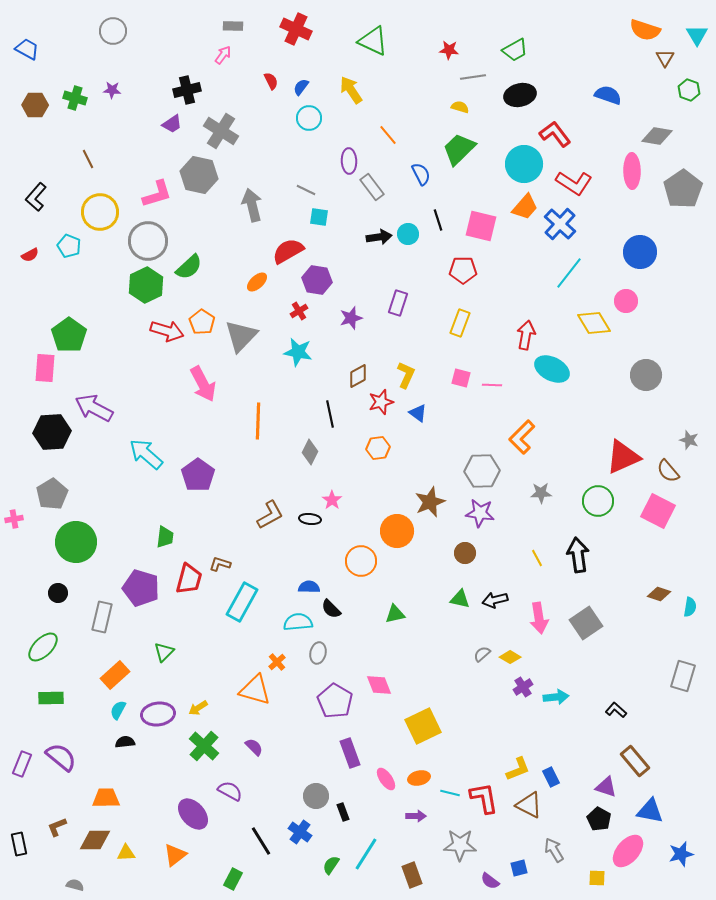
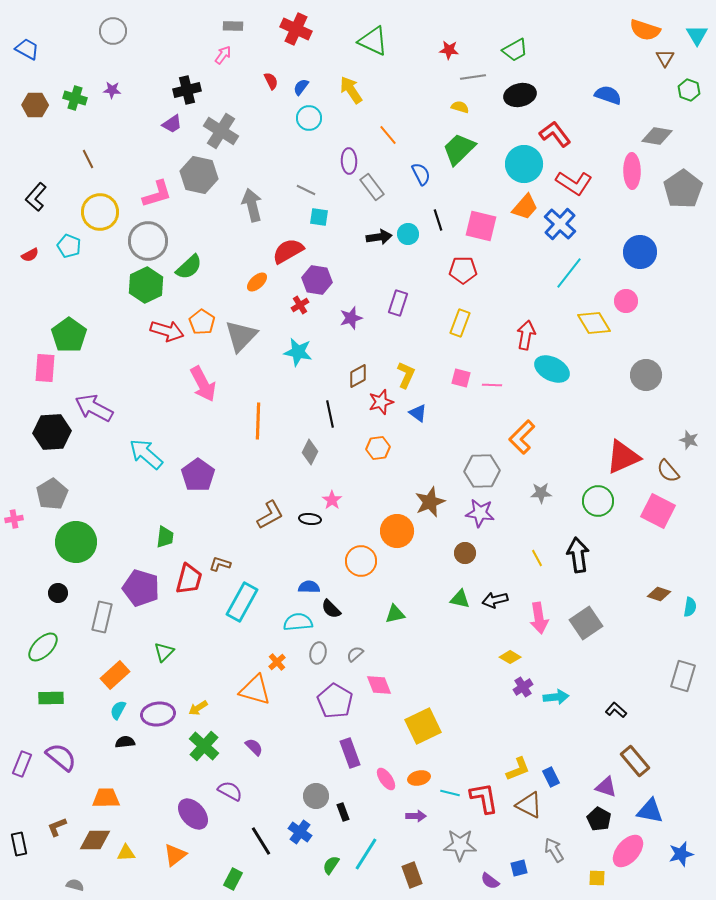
red cross at (299, 311): moved 1 px right, 6 px up
gray semicircle at (482, 654): moved 127 px left
